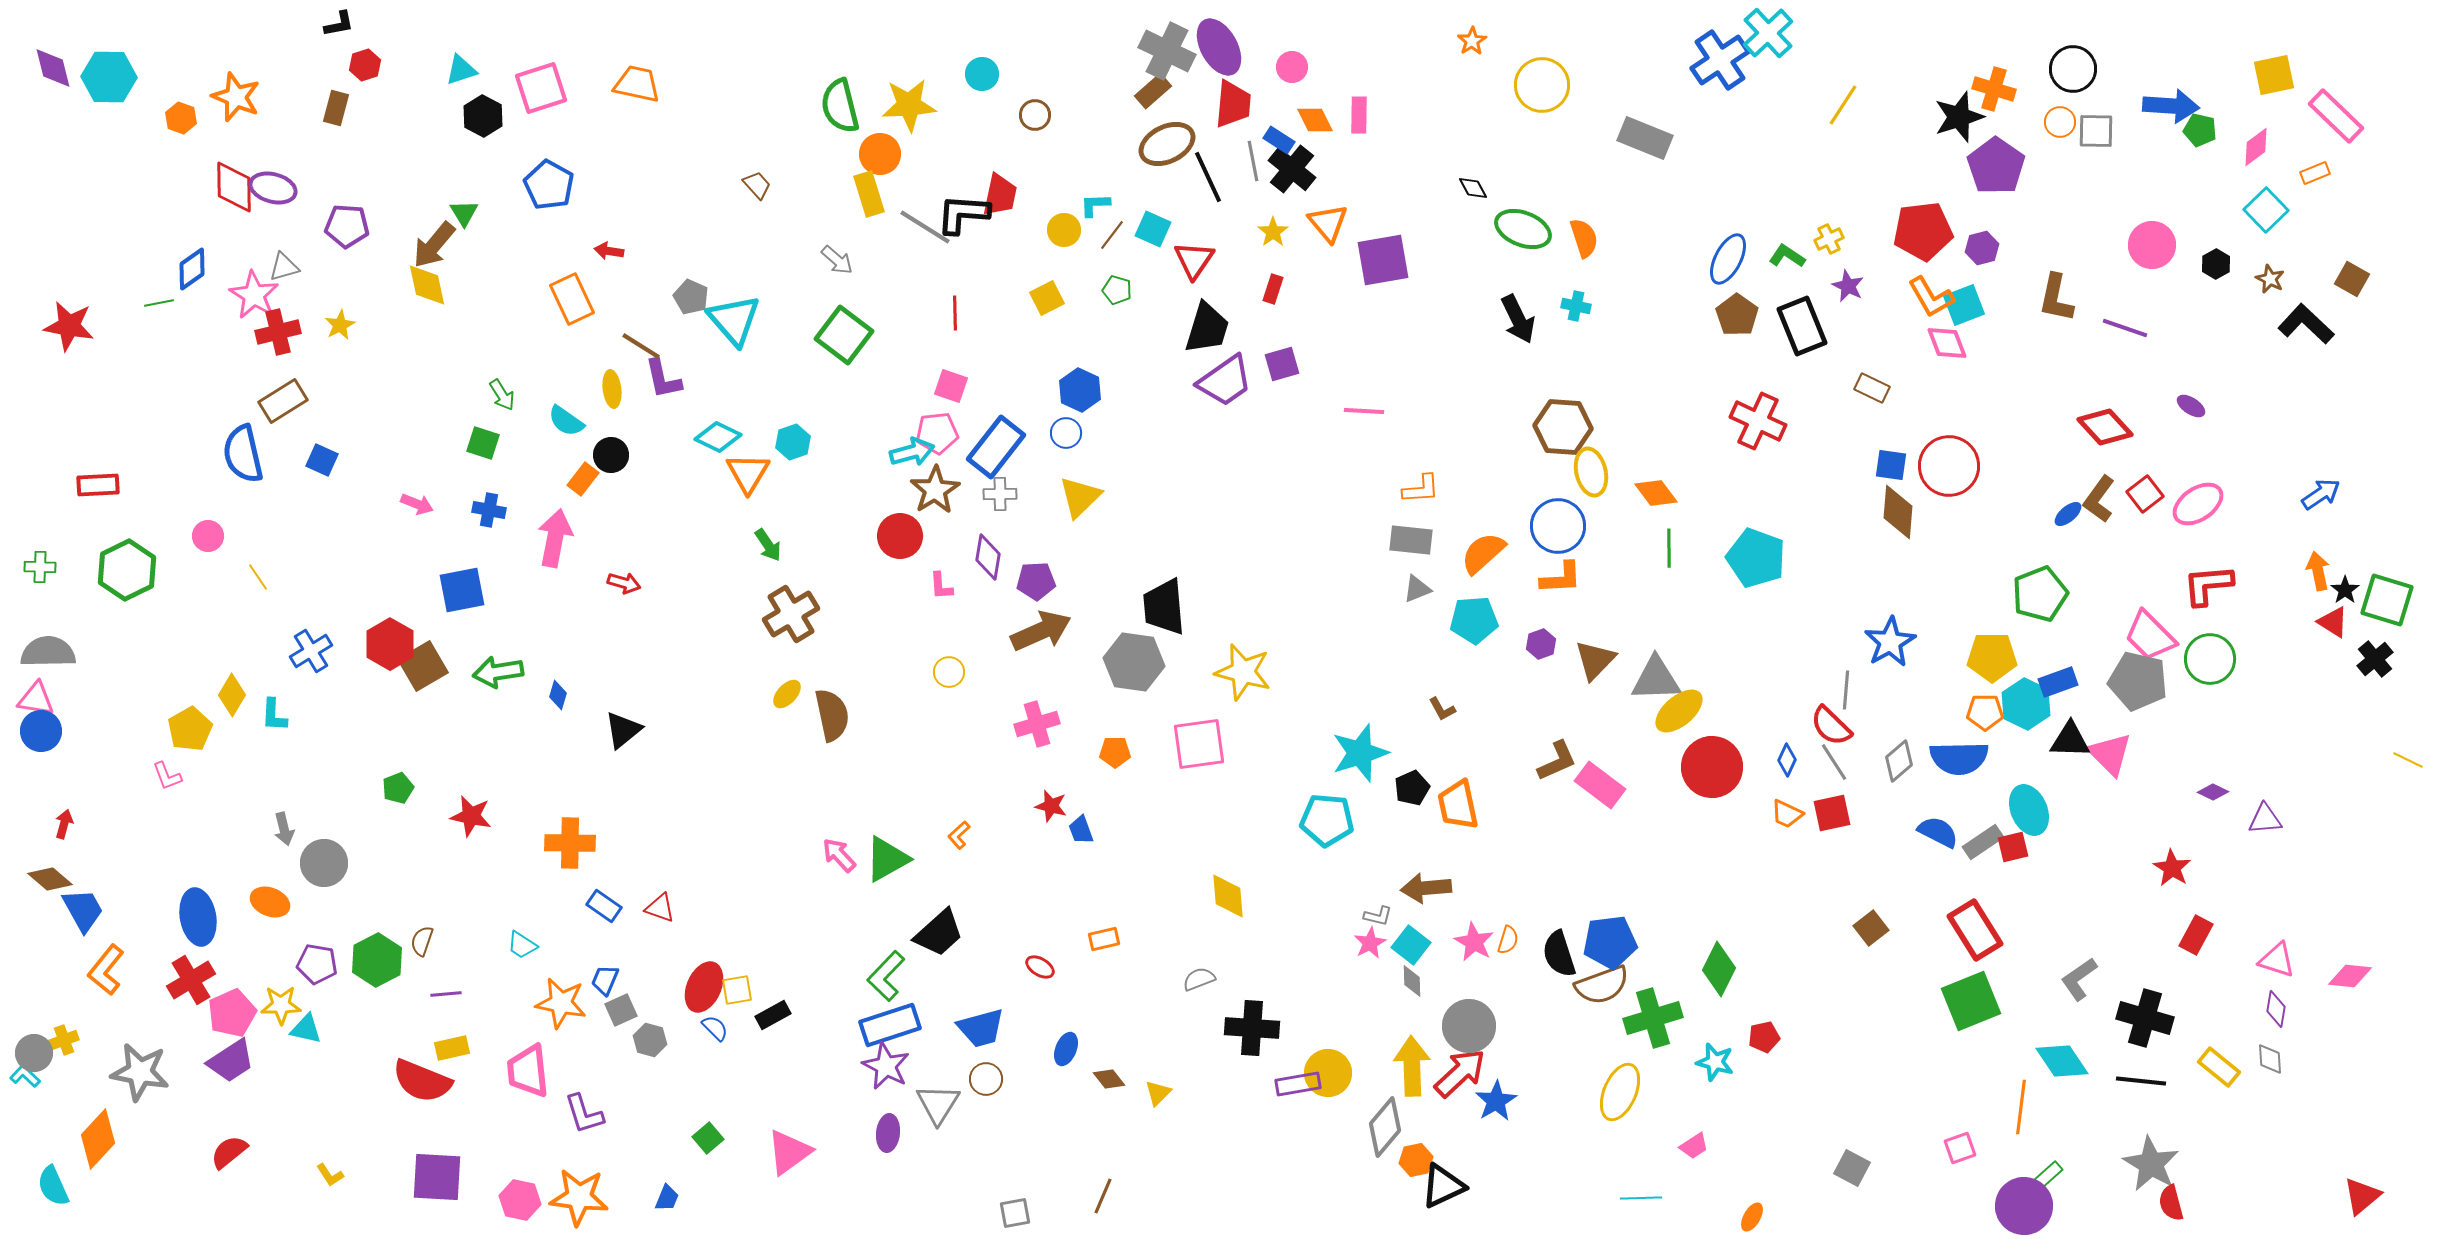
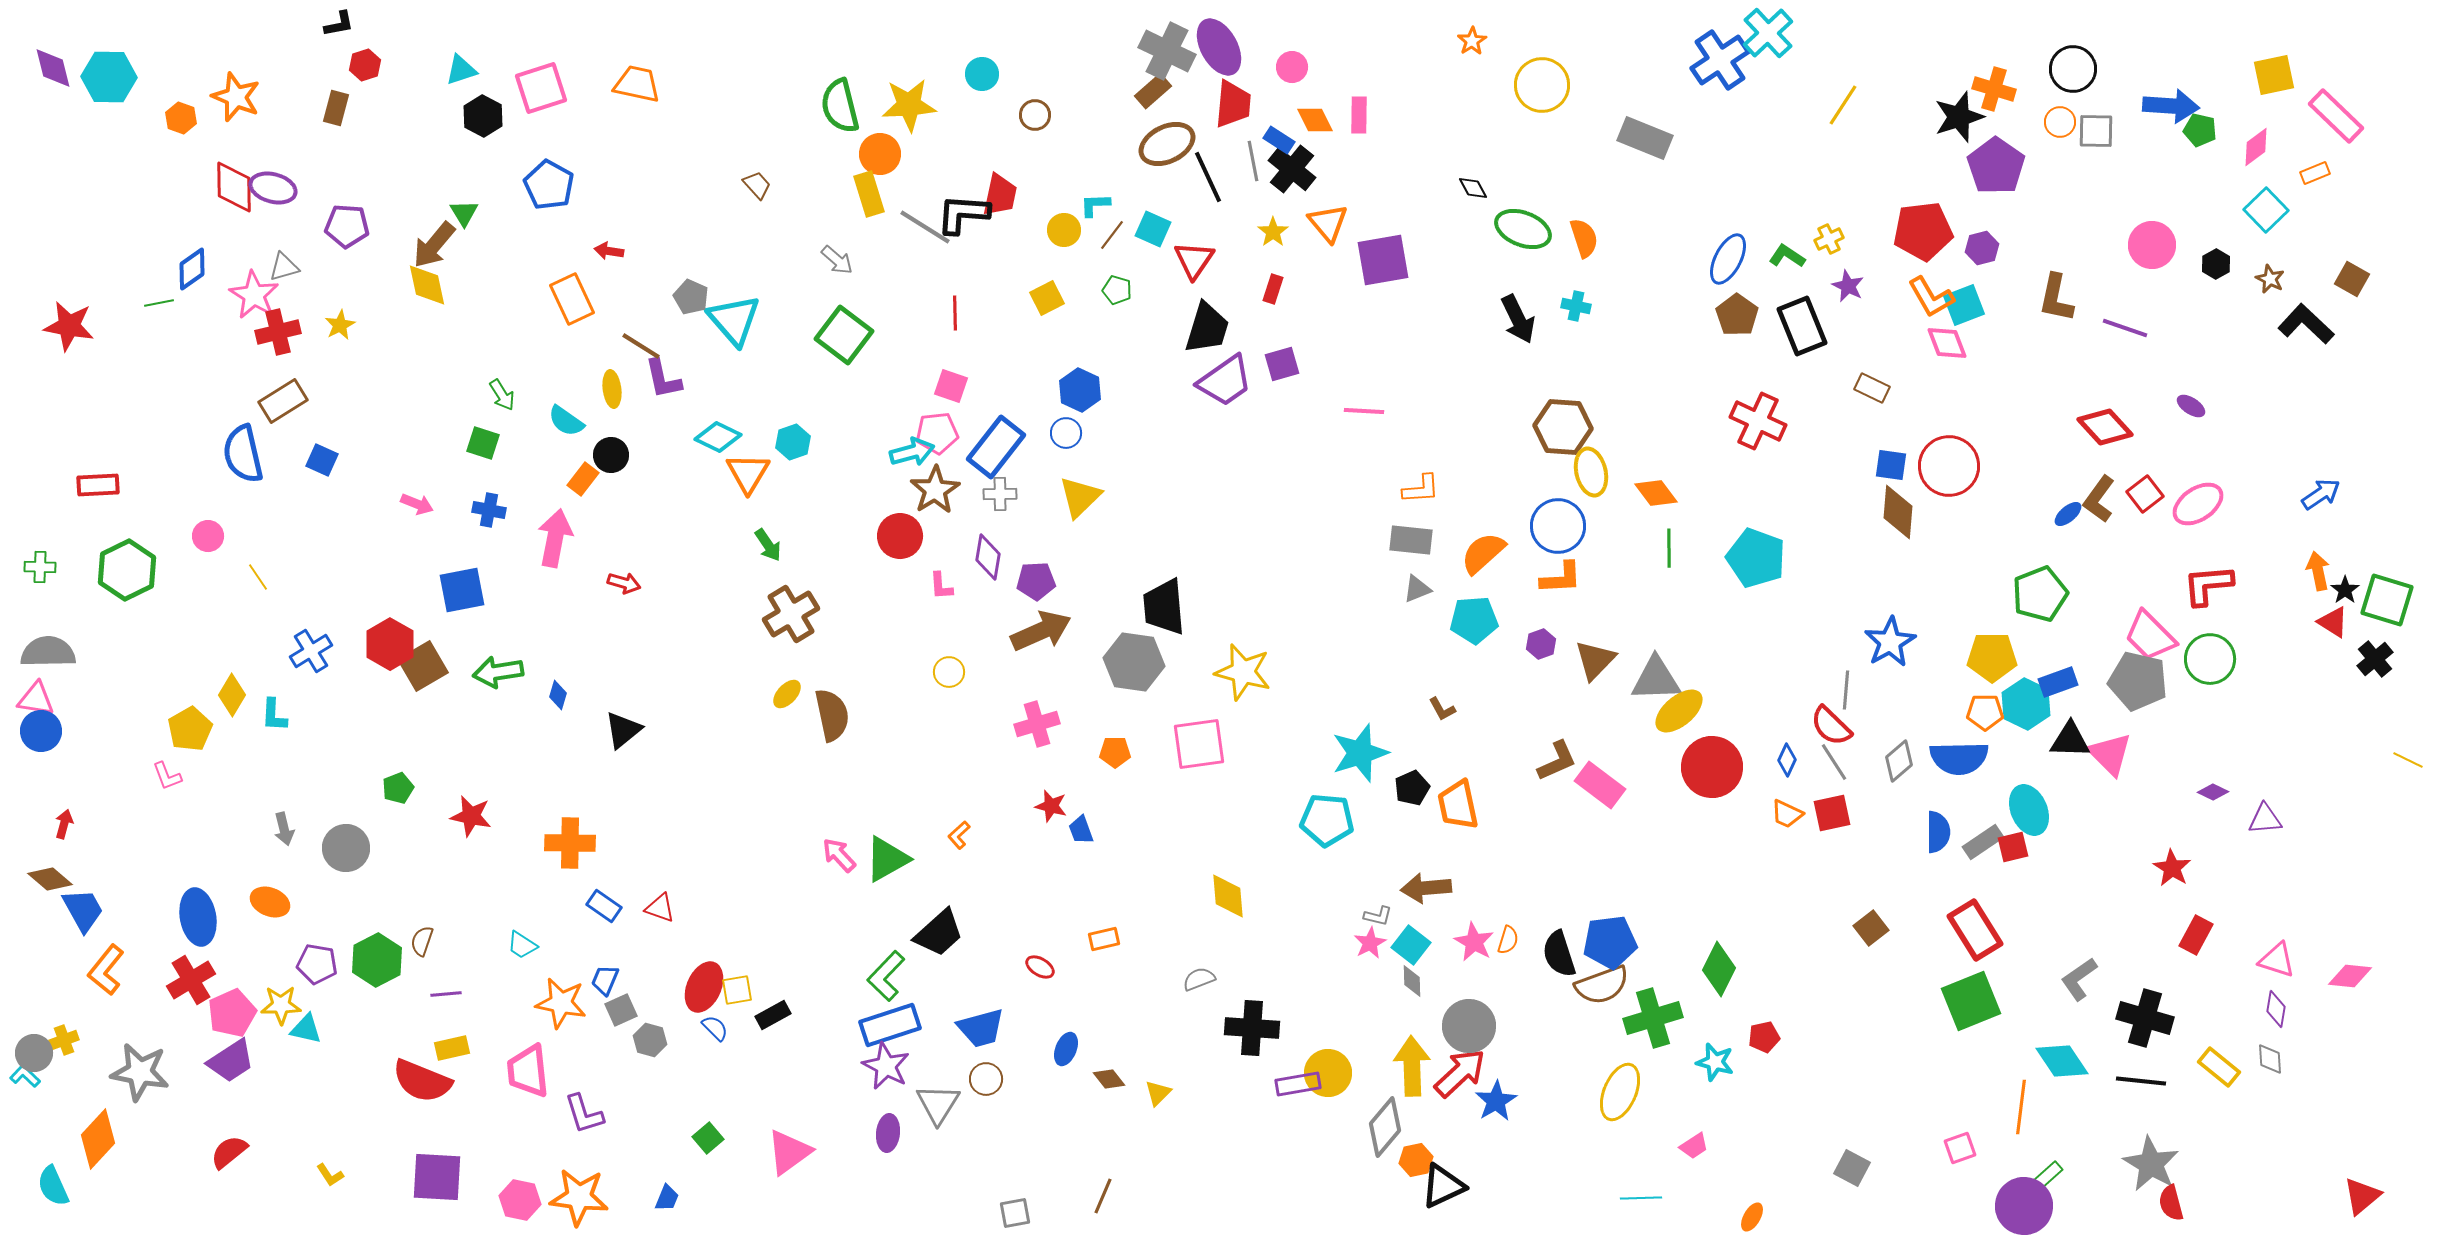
blue semicircle at (1938, 832): rotated 63 degrees clockwise
gray circle at (324, 863): moved 22 px right, 15 px up
